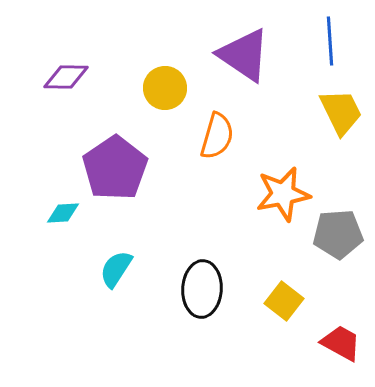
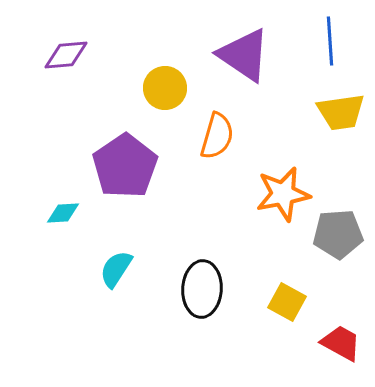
purple diamond: moved 22 px up; rotated 6 degrees counterclockwise
yellow trapezoid: rotated 108 degrees clockwise
purple pentagon: moved 10 px right, 2 px up
yellow square: moved 3 px right, 1 px down; rotated 9 degrees counterclockwise
